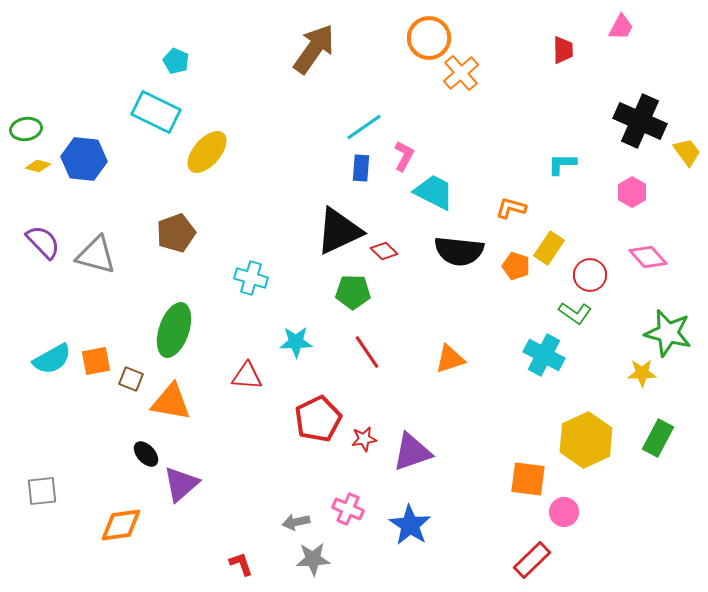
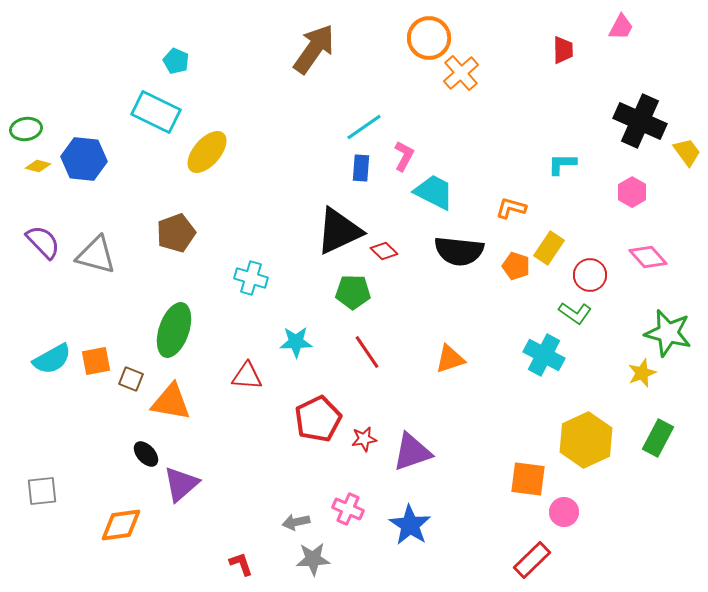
yellow star at (642, 373): rotated 20 degrees counterclockwise
